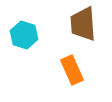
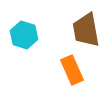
brown trapezoid: moved 3 px right, 6 px down; rotated 6 degrees counterclockwise
